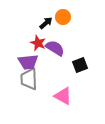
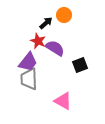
orange circle: moved 1 px right, 2 px up
red star: moved 2 px up
purple trapezoid: rotated 45 degrees counterclockwise
pink triangle: moved 5 px down
